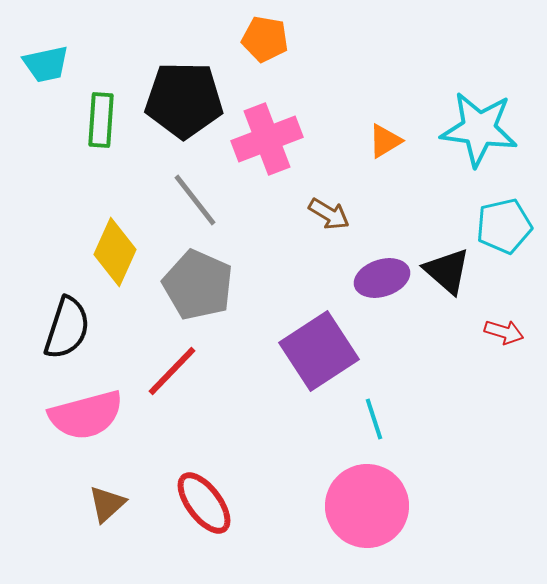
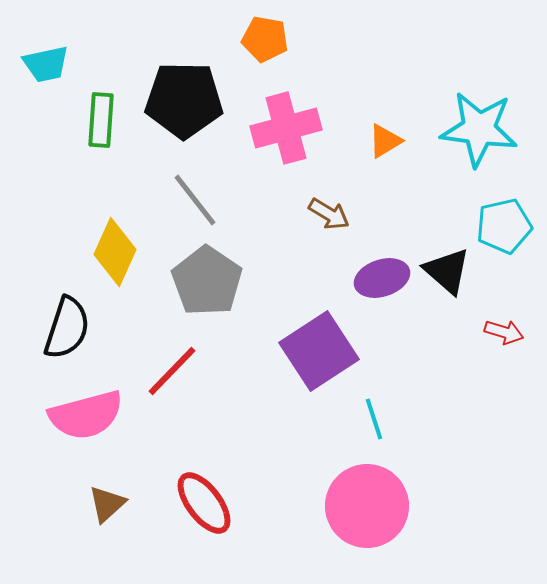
pink cross: moved 19 px right, 11 px up; rotated 6 degrees clockwise
gray pentagon: moved 9 px right, 4 px up; rotated 10 degrees clockwise
